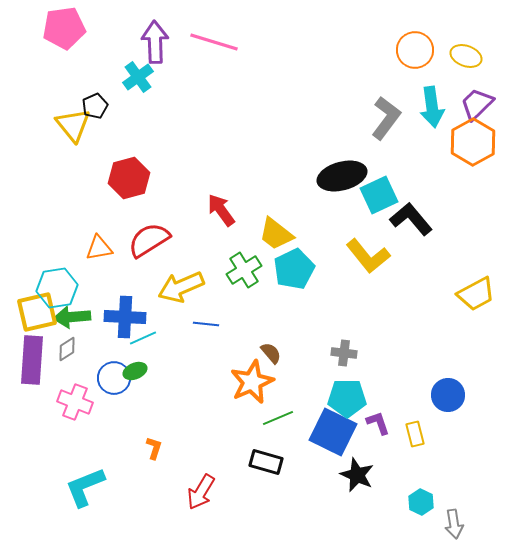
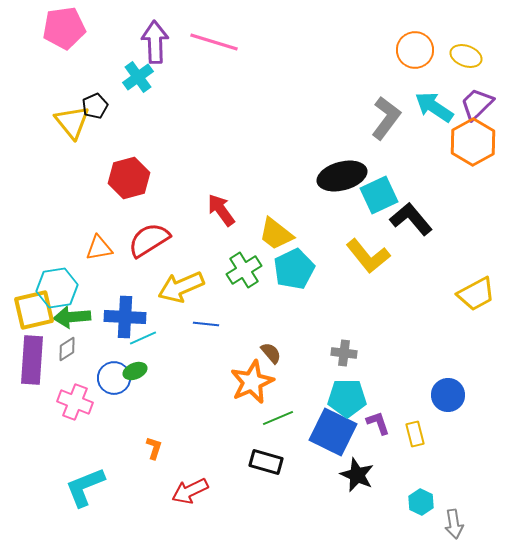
cyan arrow at (432, 107): moved 2 px right; rotated 132 degrees clockwise
yellow triangle at (73, 125): moved 1 px left, 3 px up
yellow square at (37, 312): moved 3 px left, 2 px up
red arrow at (201, 492): moved 11 px left, 1 px up; rotated 33 degrees clockwise
